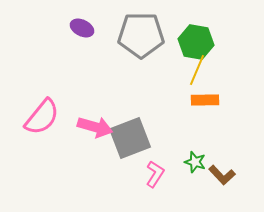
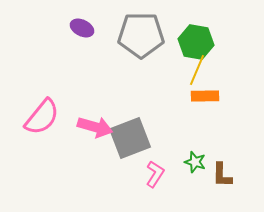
orange rectangle: moved 4 px up
brown L-shape: rotated 44 degrees clockwise
